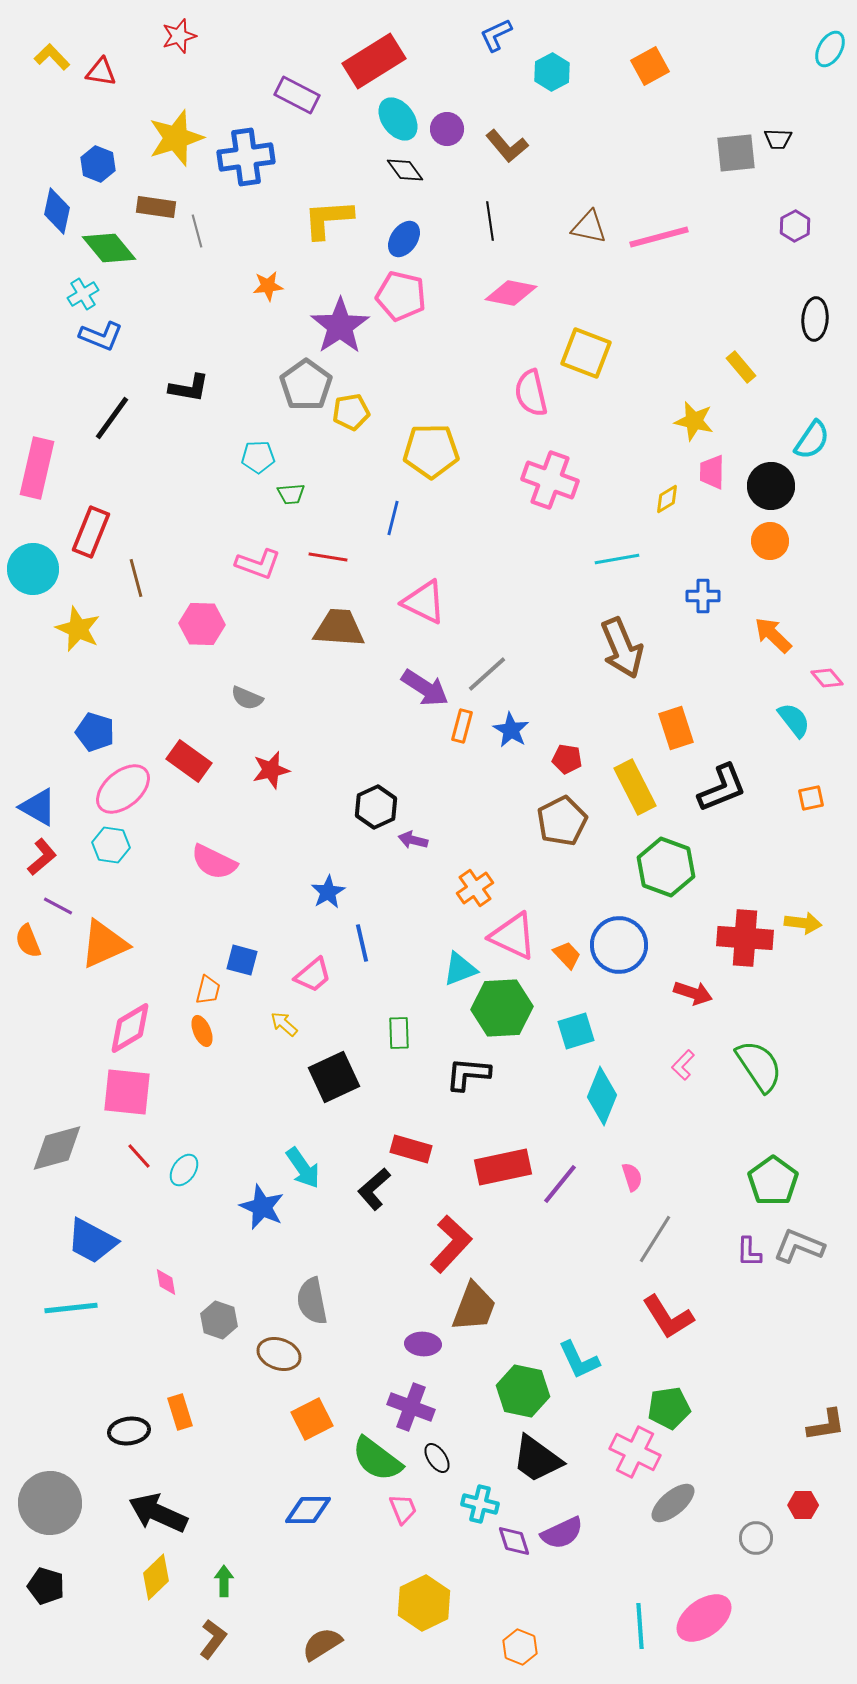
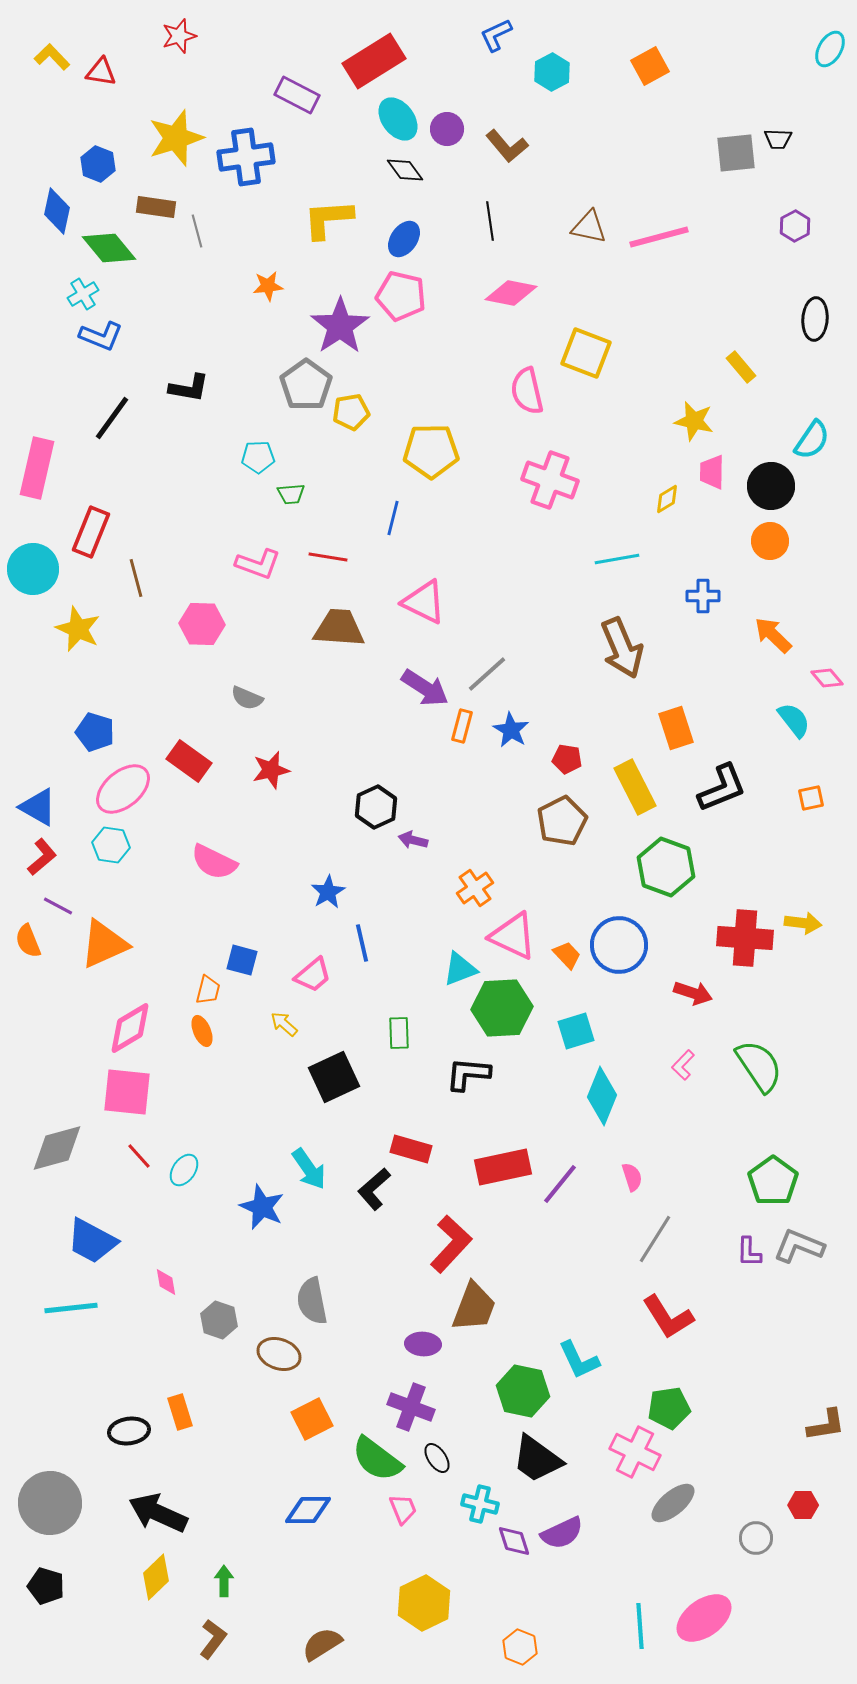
pink semicircle at (531, 393): moved 4 px left, 2 px up
cyan arrow at (303, 1168): moved 6 px right, 1 px down
